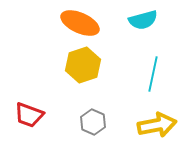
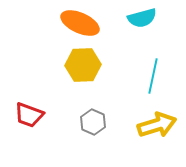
cyan semicircle: moved 1 px left, 2 px up
yellow hexagon: rotated 16 degrees clockwise
cyan line: moved 2 px down
yellow arrow: rotated 6 degrees counterclockwise
